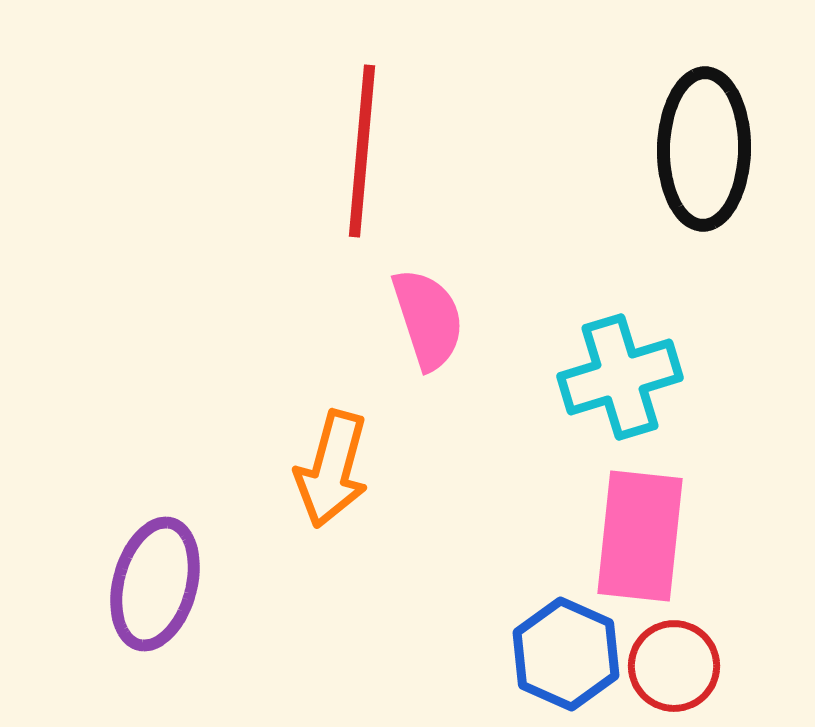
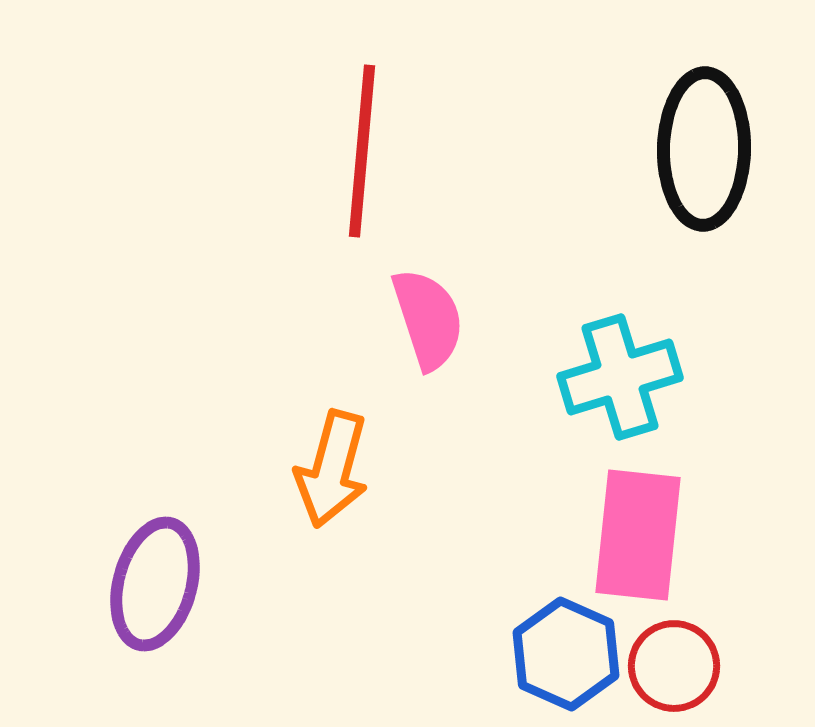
pink rectangle: moved 2 px left, 1 px up
